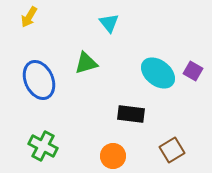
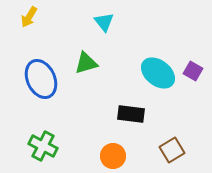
cyan triangle: moved 5 px left, 1 px up
blue ellipse: moved 2 px right, 1 px up
